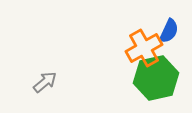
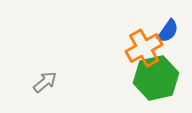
blue semicircle: moved 1 px left; rotated 10 degrees clockwise
